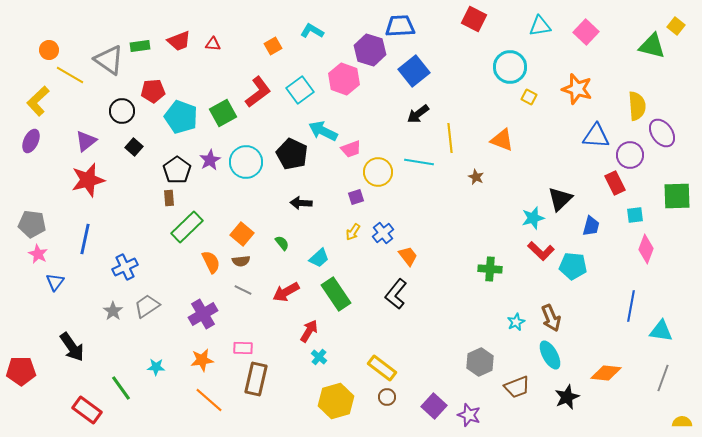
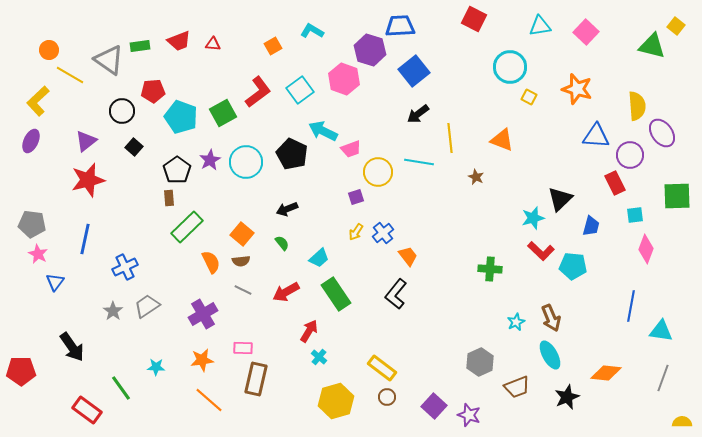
black arrow at (301, 203): moved 14 px left, 6 px down; rotated 25 degrees counterclockwise
yellow arrow at (353, 232): moved 3 px right
